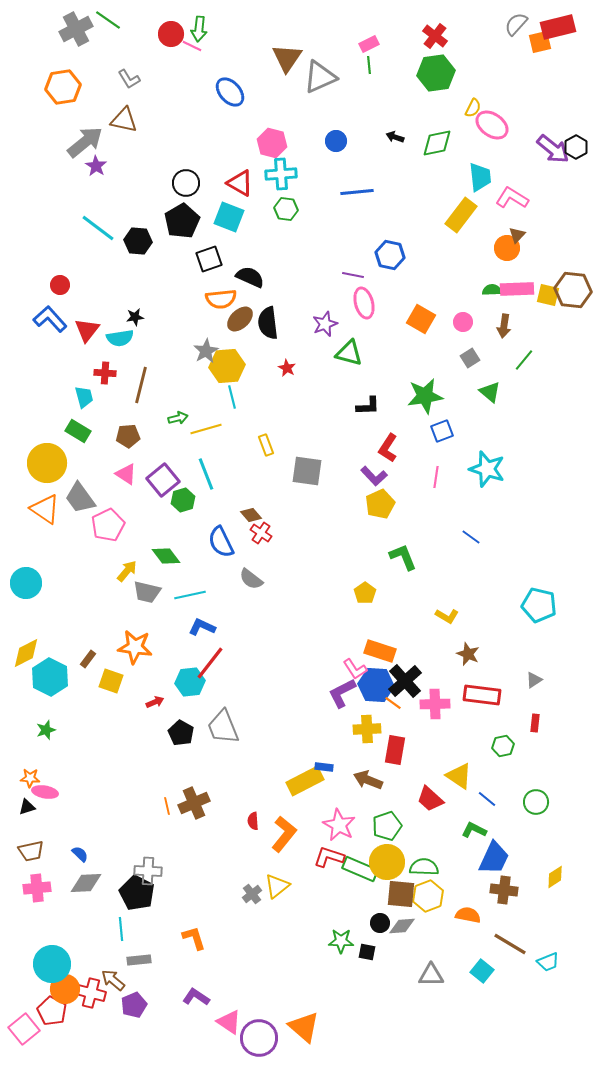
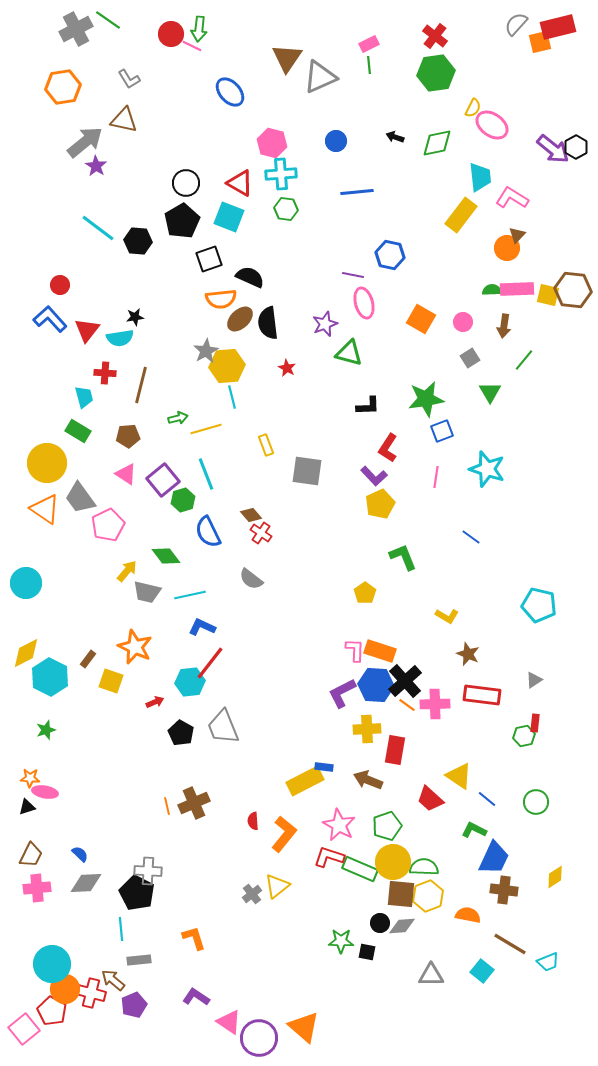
green triangle at (490, 392): rotated 20 degrees clockwise
green star at (425, 396): moved 1 px right, 3 px down
blue semicircle at (221, 542): moved 13 px left, 10 px up
orange star at (135, 647): rotated 16 degrees clockwise
pink L-shape at (355, 669): moved 19 px up; rotated 145 degrees counterclockwise
orange line at (393, 703): moved 14 px right, 2 px down
green hexagon at (503, 746): moved 21 px right, 10 px up
brown trapezoid at (31, 851): moved 4 px down; rotated 52 degrees counterclockwise
yellow circle at (387, 862): moved 6 px right
